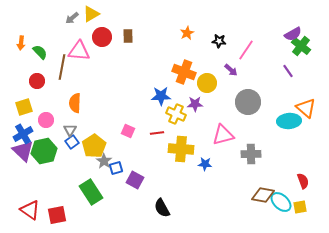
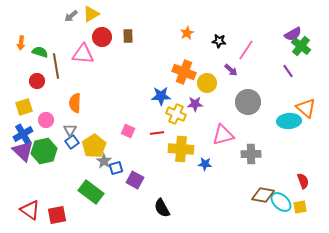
gray arrow at (72, 18): moved 1 px left, 2 px up
pink triangle at (79, 51): moved 4 px right, 3 px down
green semicircle at (40, 52): rotated 28 degrees counterclockwise
brown line at (62, 67): moved 6 px left, 1 px up; rotated 20 degrees counterclockwise
green rectangle at (91, 192): rotated 20 degrees counterclockwise
